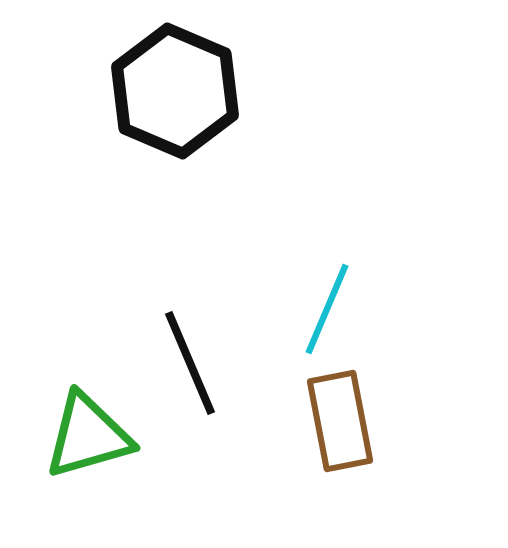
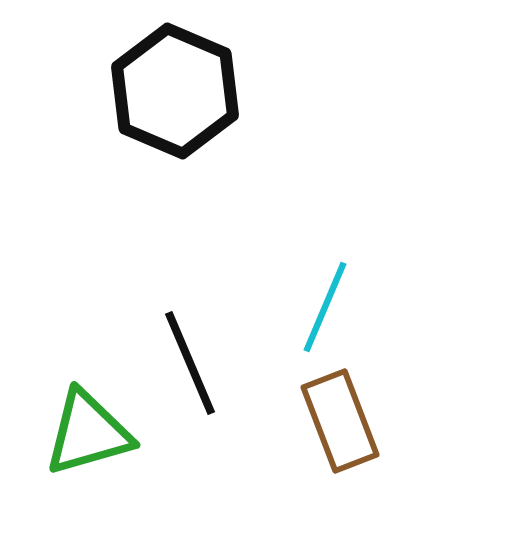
cyan line: moved 2 px left, 2 px up
brown rectangle: rotated 10 degrees counterclockwise
green triangle: moved 3 px up
